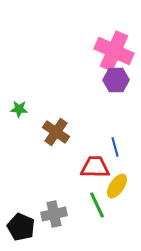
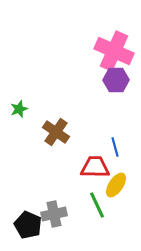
green star: rotated 24 degrees counterclockwise
yellow ellipse: moved 1 px left, 1 px up
black pentagon: moved 7 px right, 2 px up
